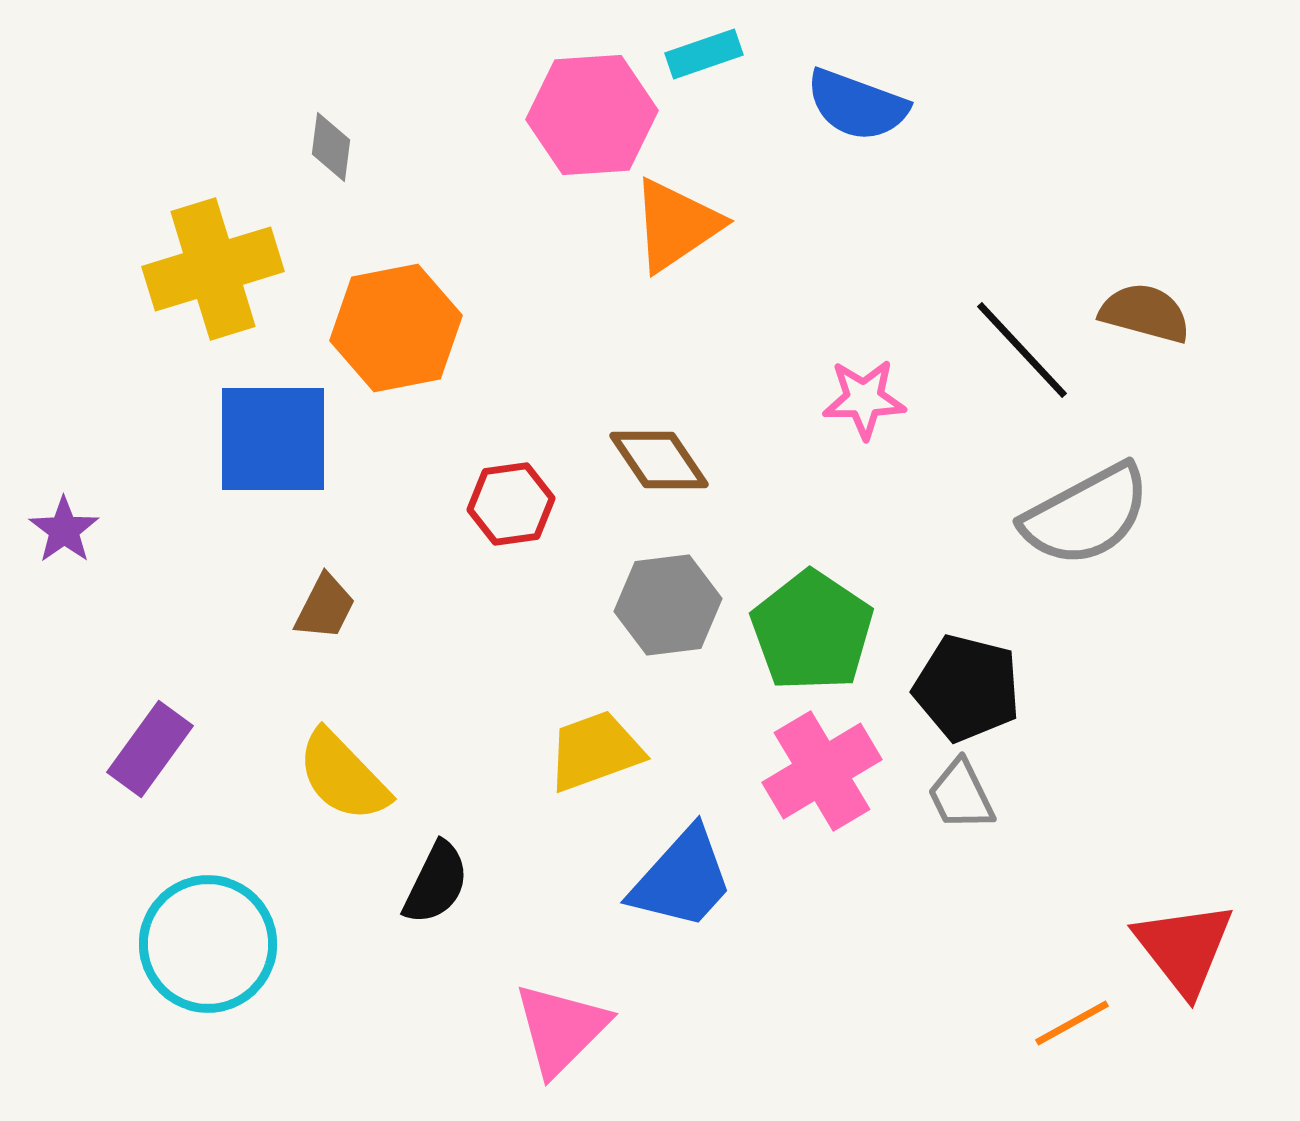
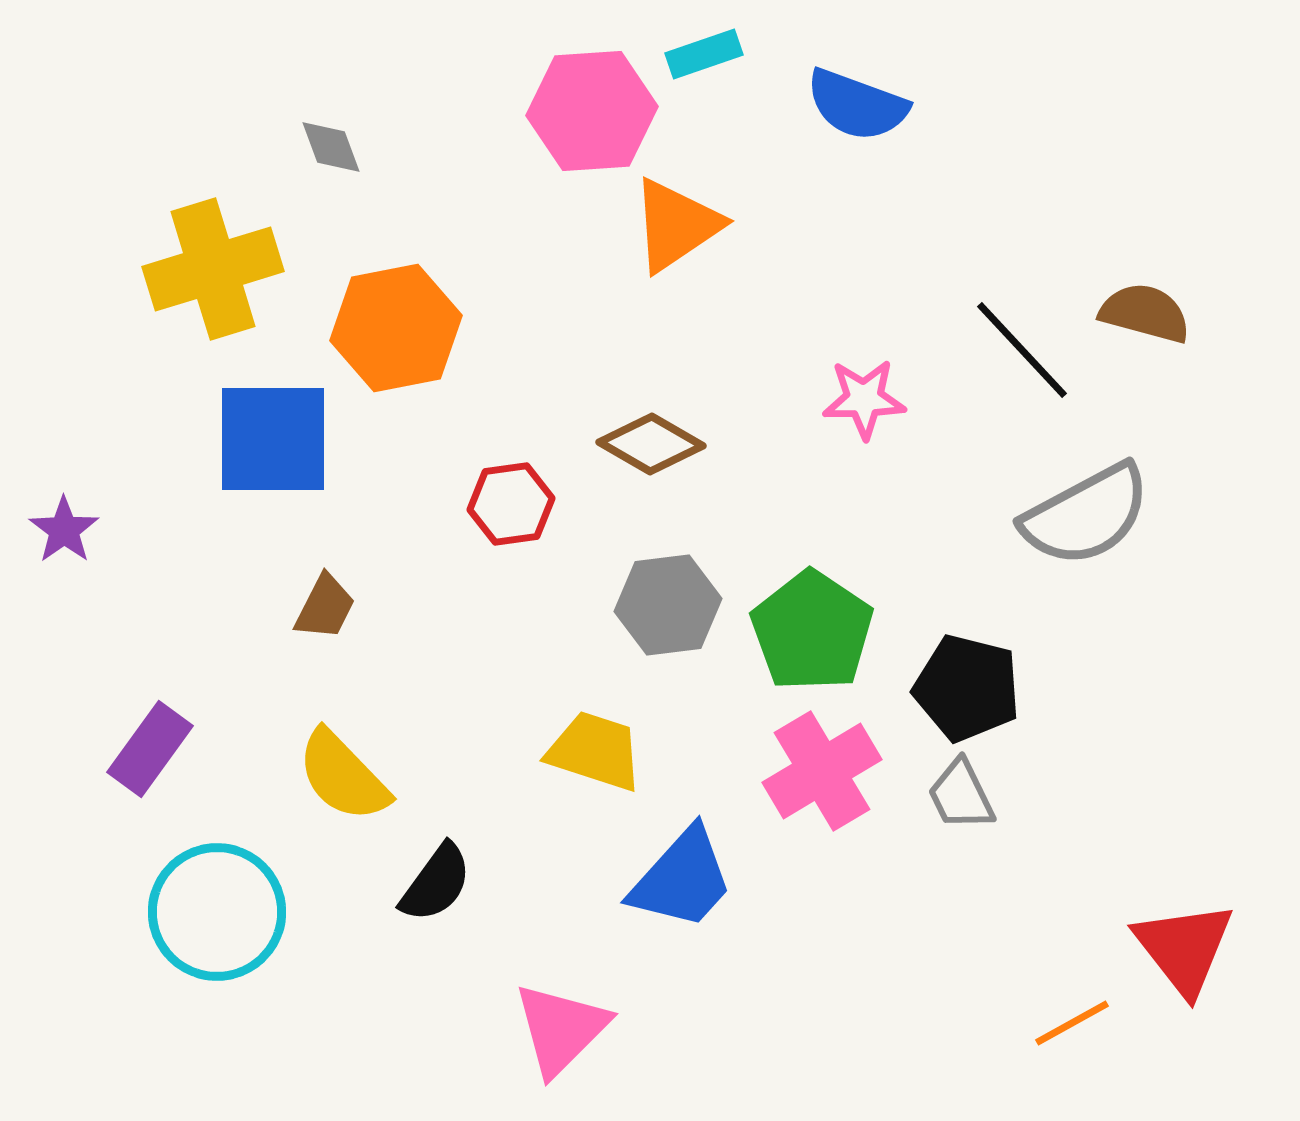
pink hexagon: moved 4 px up
gray diamond: rotated 28 degrees counterclockwise
brown diamond: moved 8 px left, 16 px up; rotated 26 degrees counterclockwise
yellow trapezoid: rotated 38 degrees clockwise
black semicircle: rotated 10 degrees clockwise
cyan circle: moved 9 px right, 32 px up
